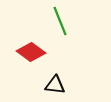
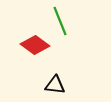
red diamond: moved 4 px right, 7 px up
